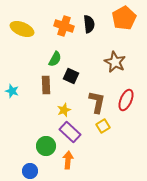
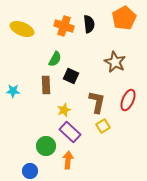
cyan star: moved 1 px right; rotated 16 degrees counterclockwise
red ellipse: moved 2 px right
